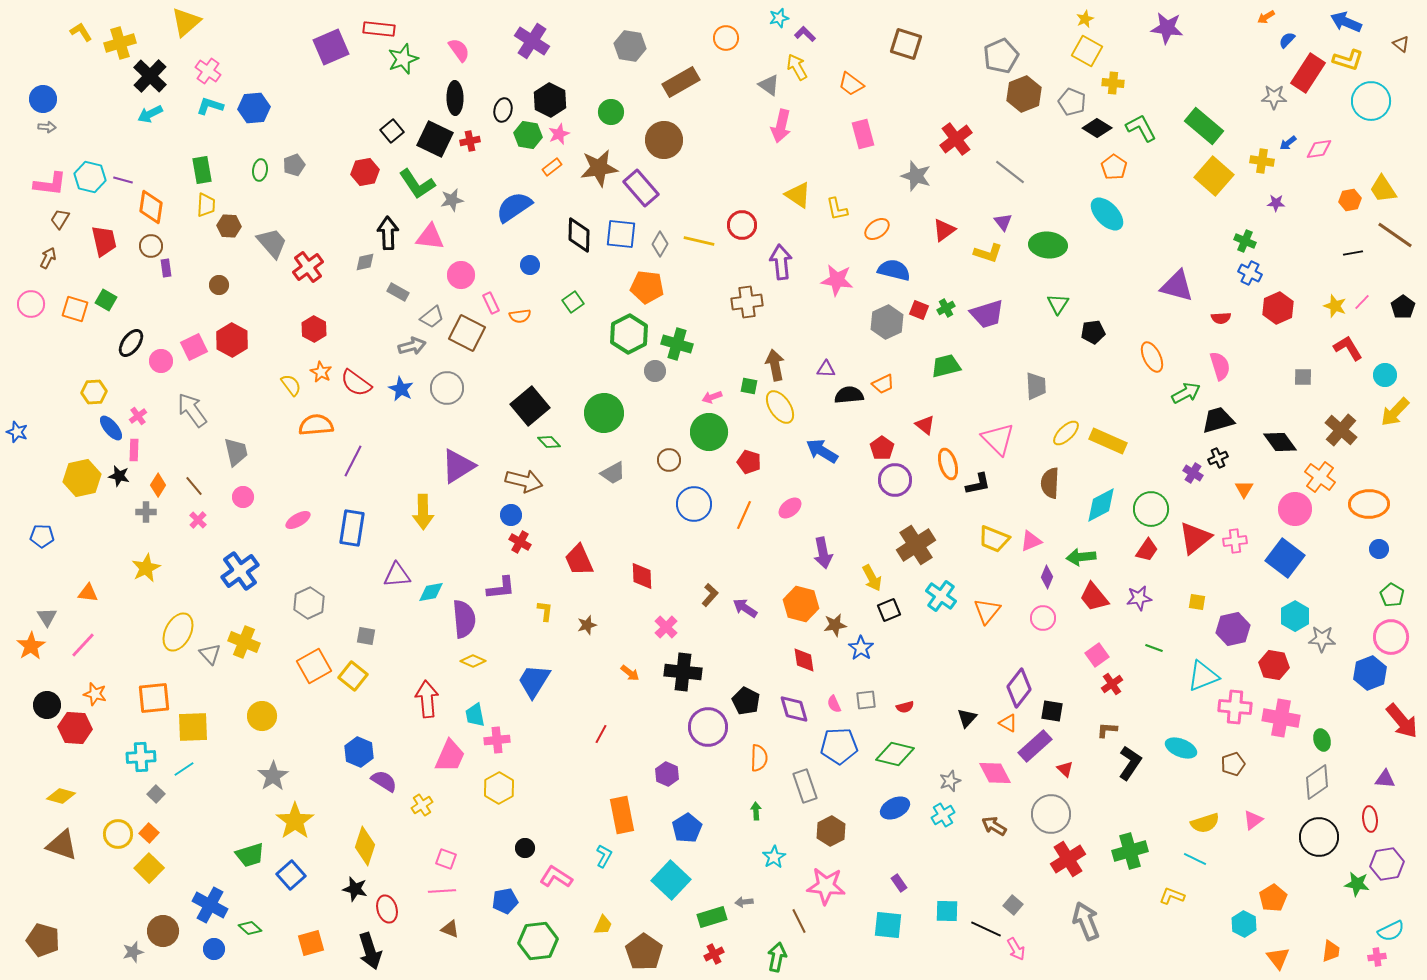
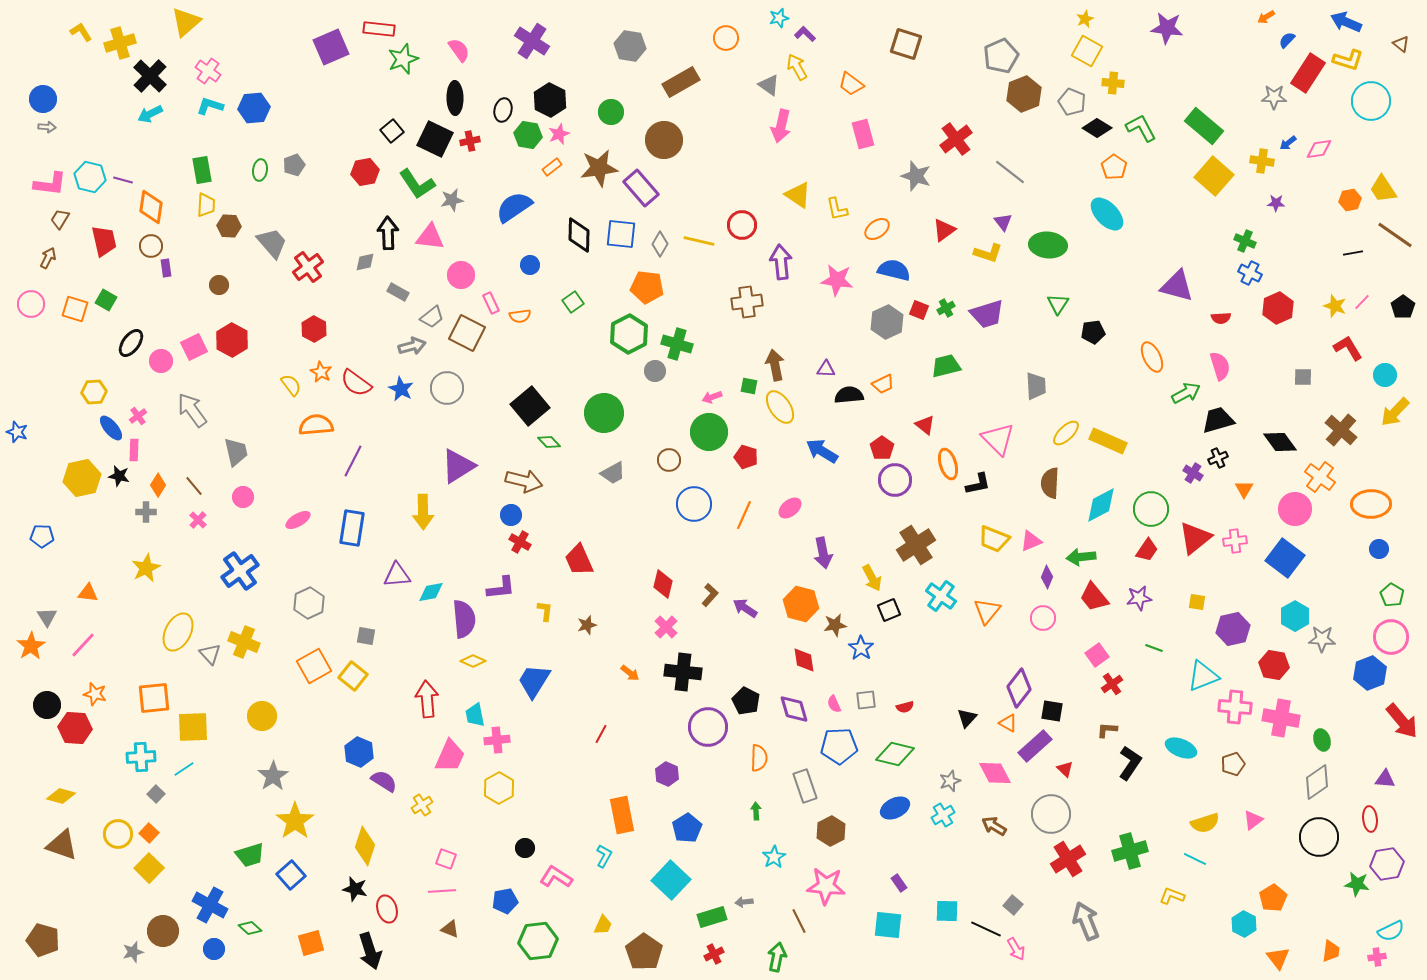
red pentagon at (749, 462): moved 3 px left, 5 px up
orange ellipse at (1369, 504): moved 2 px right
red diamond at (642, 576): moved 21 px right, 8 px down; rotated 16 degrees clockwise
